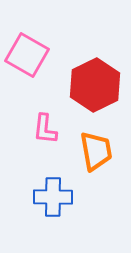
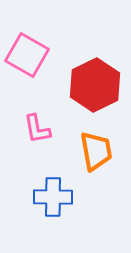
pink L-shape: moved 8 px left; rotated 16 degrees counterclockwise
